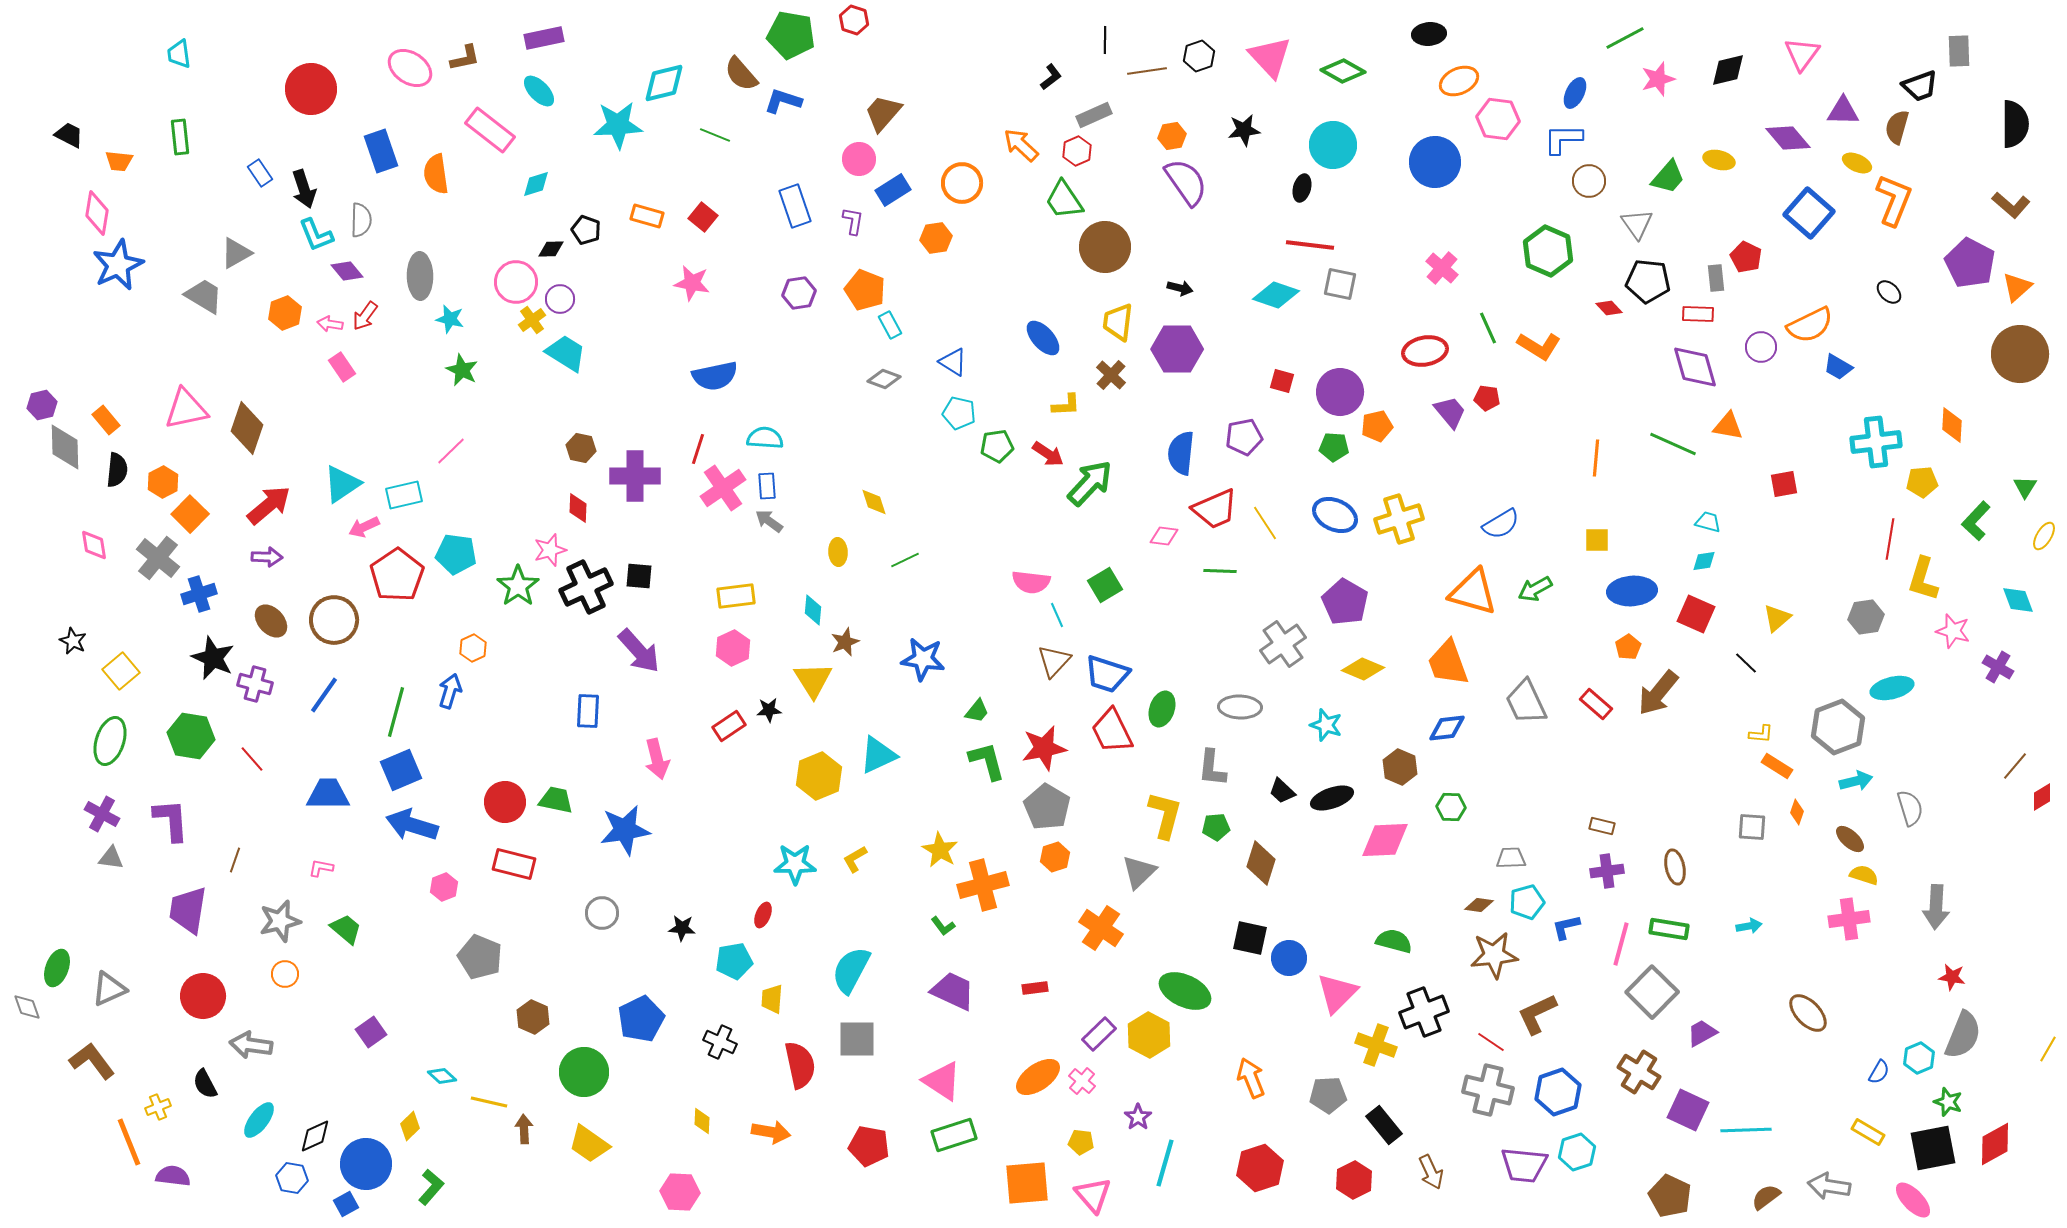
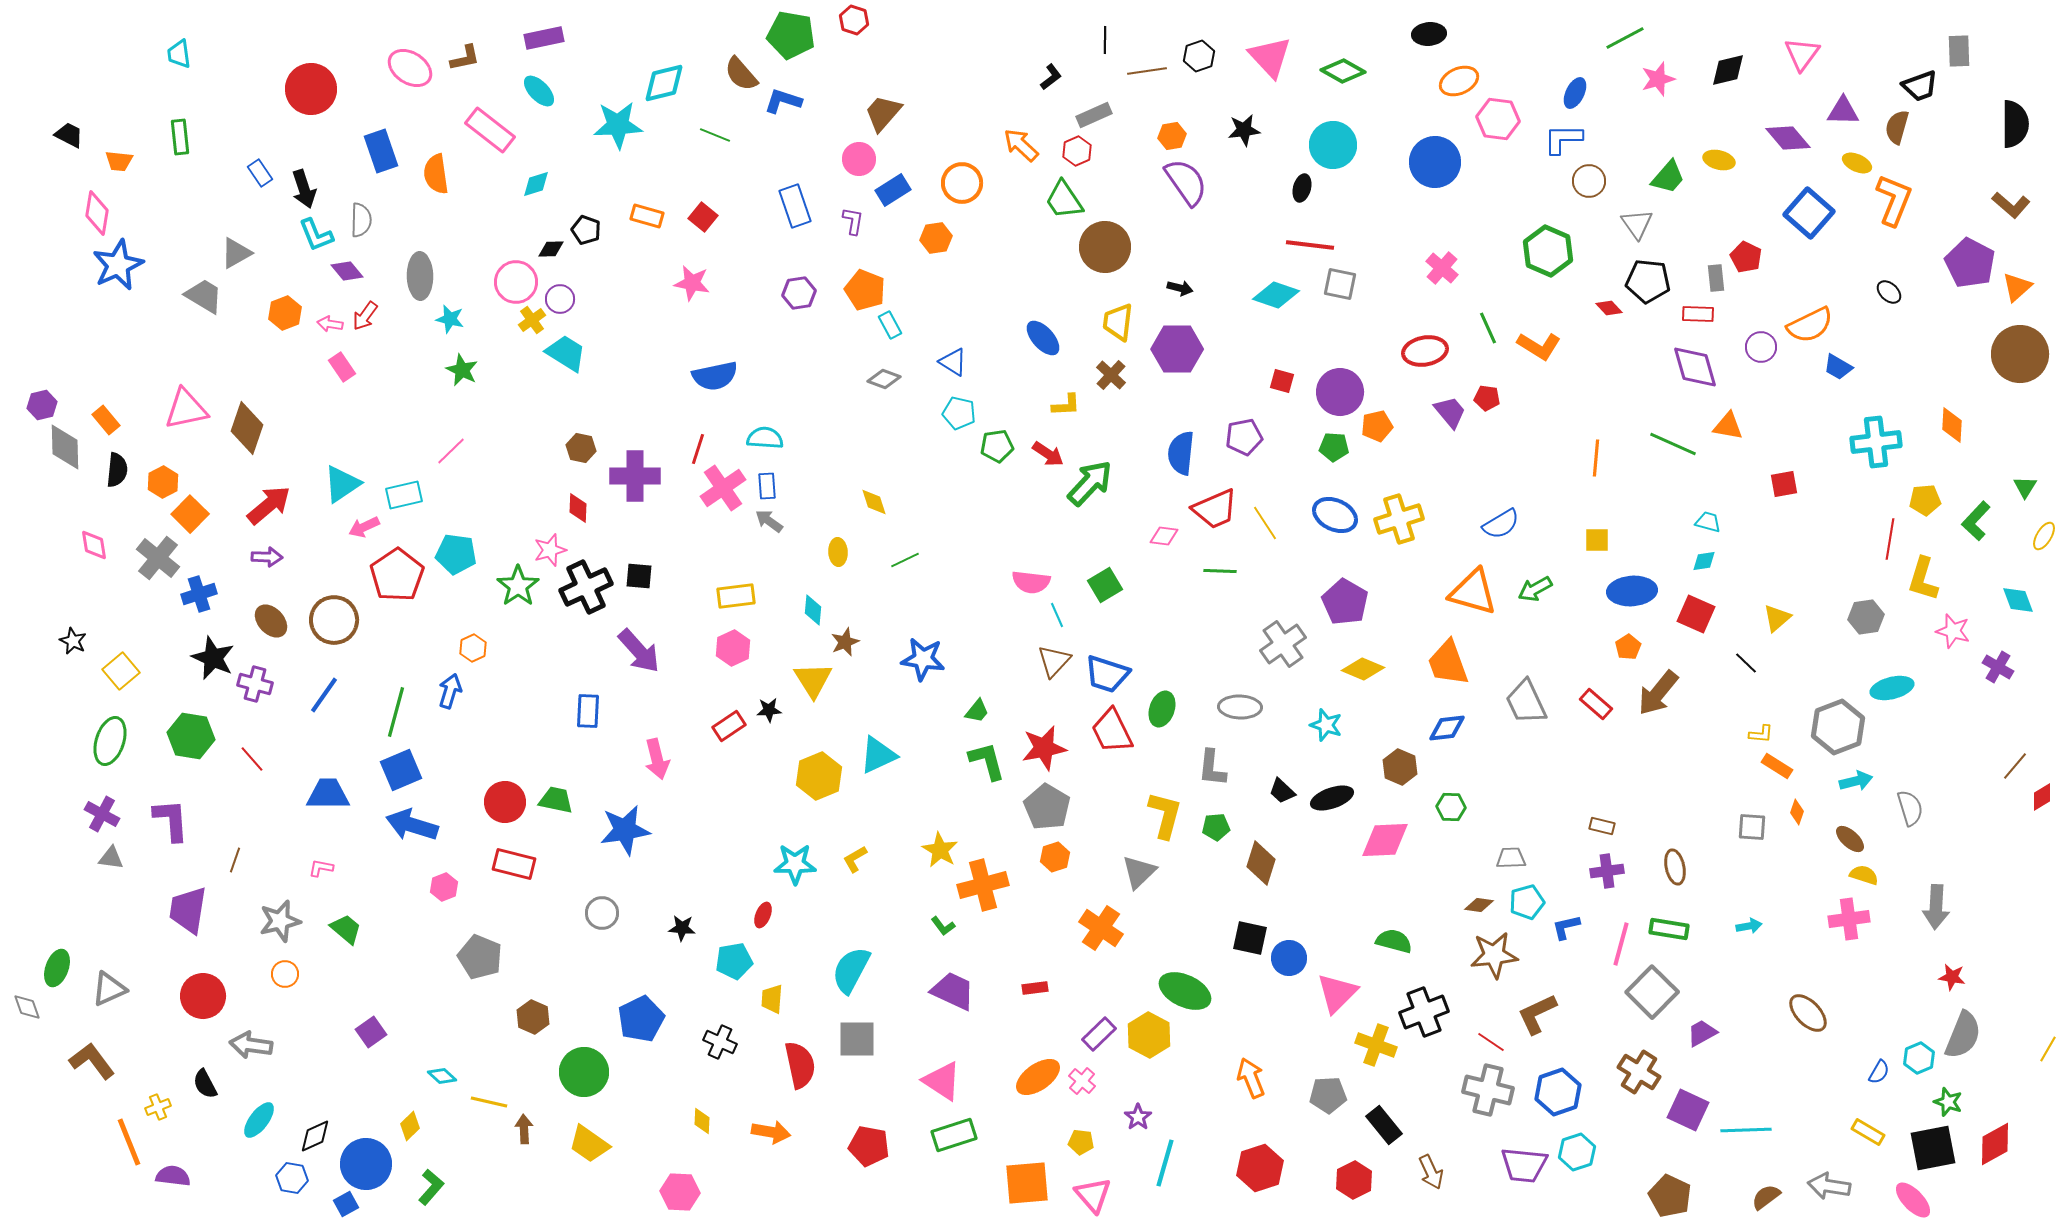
yellow pentagon at (1922, 482): moved 3 px right, 18 px down
